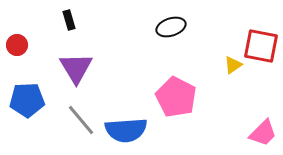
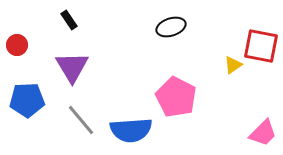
black rectangle: rotated 18 degrees counterclockwise
purple triangle: moved 4 px left, 1 px up
blue semicircle: moved 5 px right
